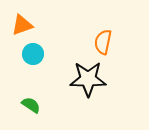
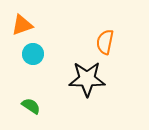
orange semicircle: moved 2 px right
black star: moved 1 px left
green semicircle: moved 1 px down
